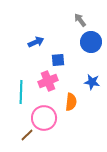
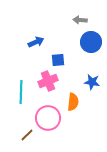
gray arrow: rotated 48 degrees counterclockwise
orange semicircle: moved 2 px right
pink circle: moved 4 px right
